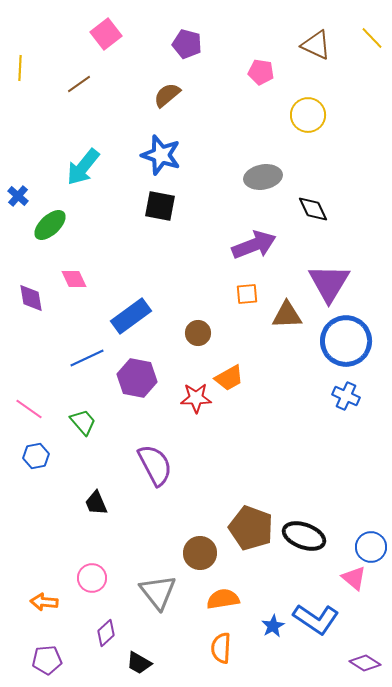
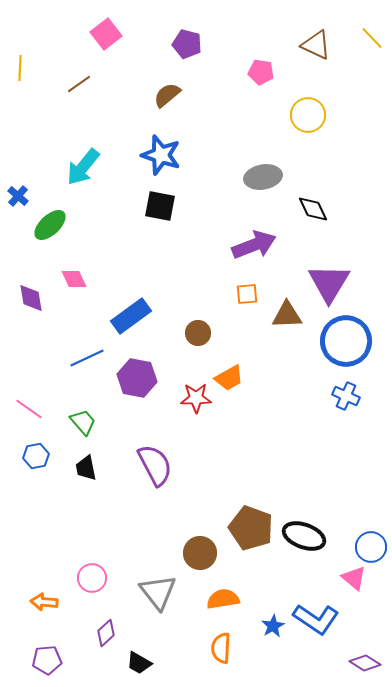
black trapezoid at (96, 503): moved 10 px left, 35 px up; rotated 12 degrees clockwise
